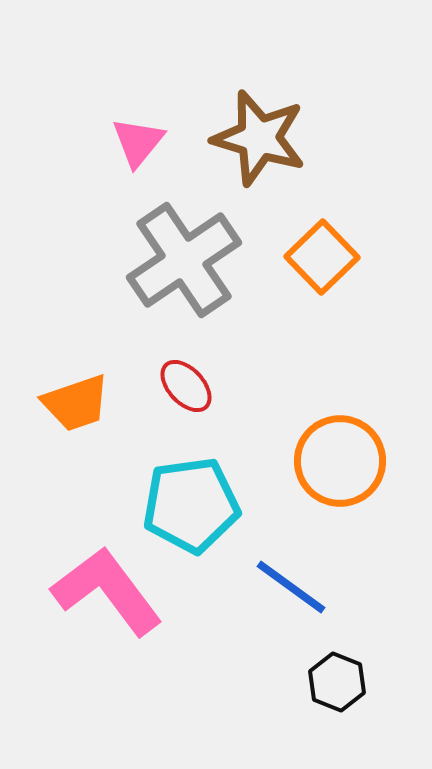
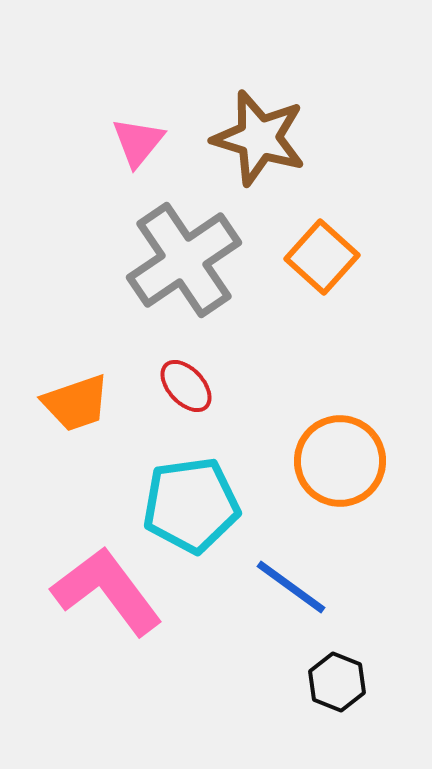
orange square: rotated 4 degrees counterclockwise
